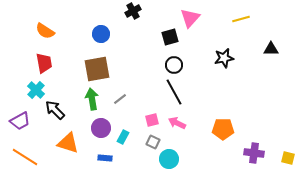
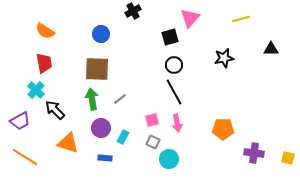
brown square: rotated 12 degrees clockwise
pink arrow: rotated 126 degrees counterclockwise
